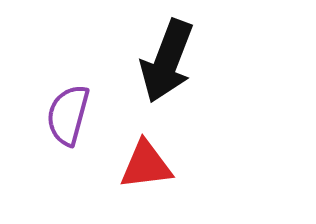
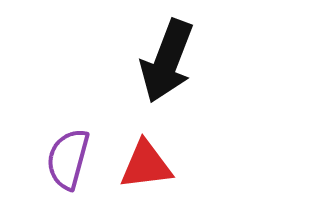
purple semicircle: moved 44 px down
